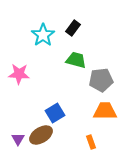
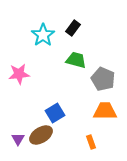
pink star: rotated 10 degrees counterclockwise
gray pentagon: moved 2 px right, 1 px up; rotated 30 degrees clockwise
